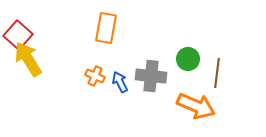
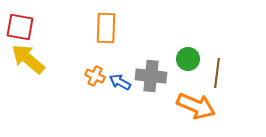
orange rectangle: rotated 8 degrees counterclockwise
red square: moved 2 px right, 8 px up; rotated 32 degrees counterclockwise
yellow arrow: rotated 18 degrees counterclockwise
blue arrow: rotated 35 degrees counterclockwise
